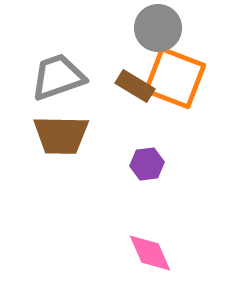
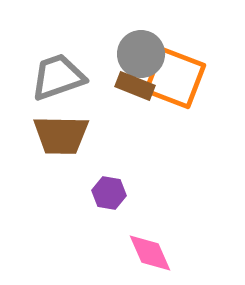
gray circle: moved 17 px left, 26 px down
brown rectangle: rotated 9 degrees counterclockwise
purple hexagon: moved 38 px left, 29 px down; rotated 16 degrees clockwise
